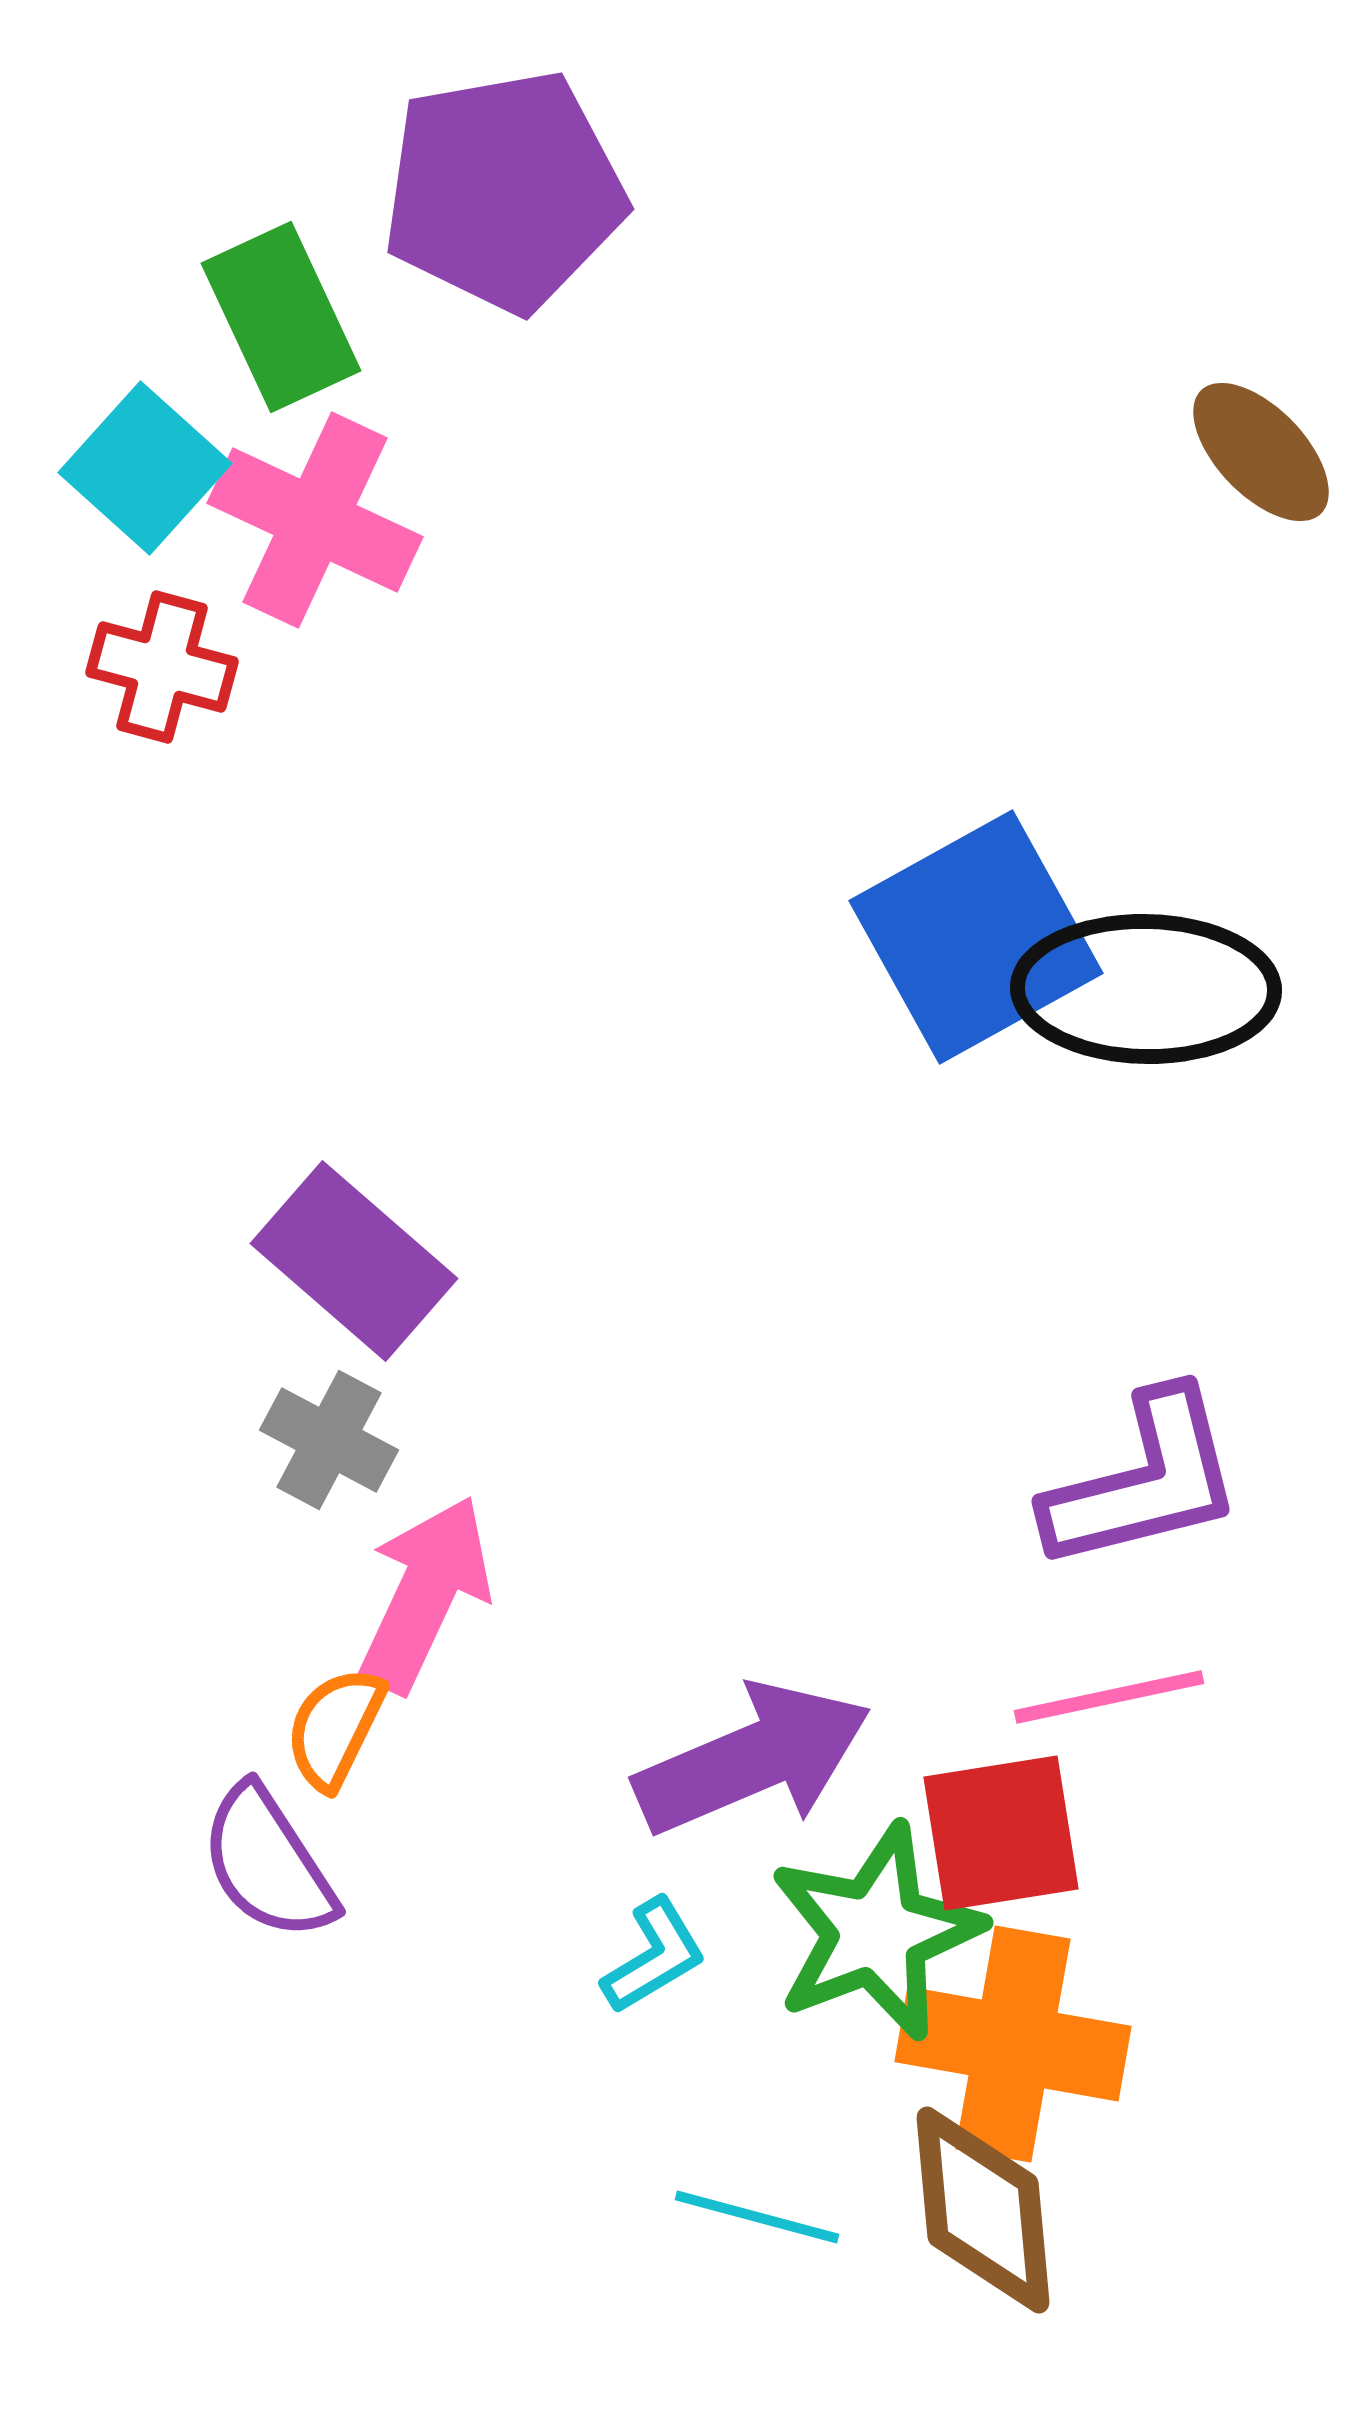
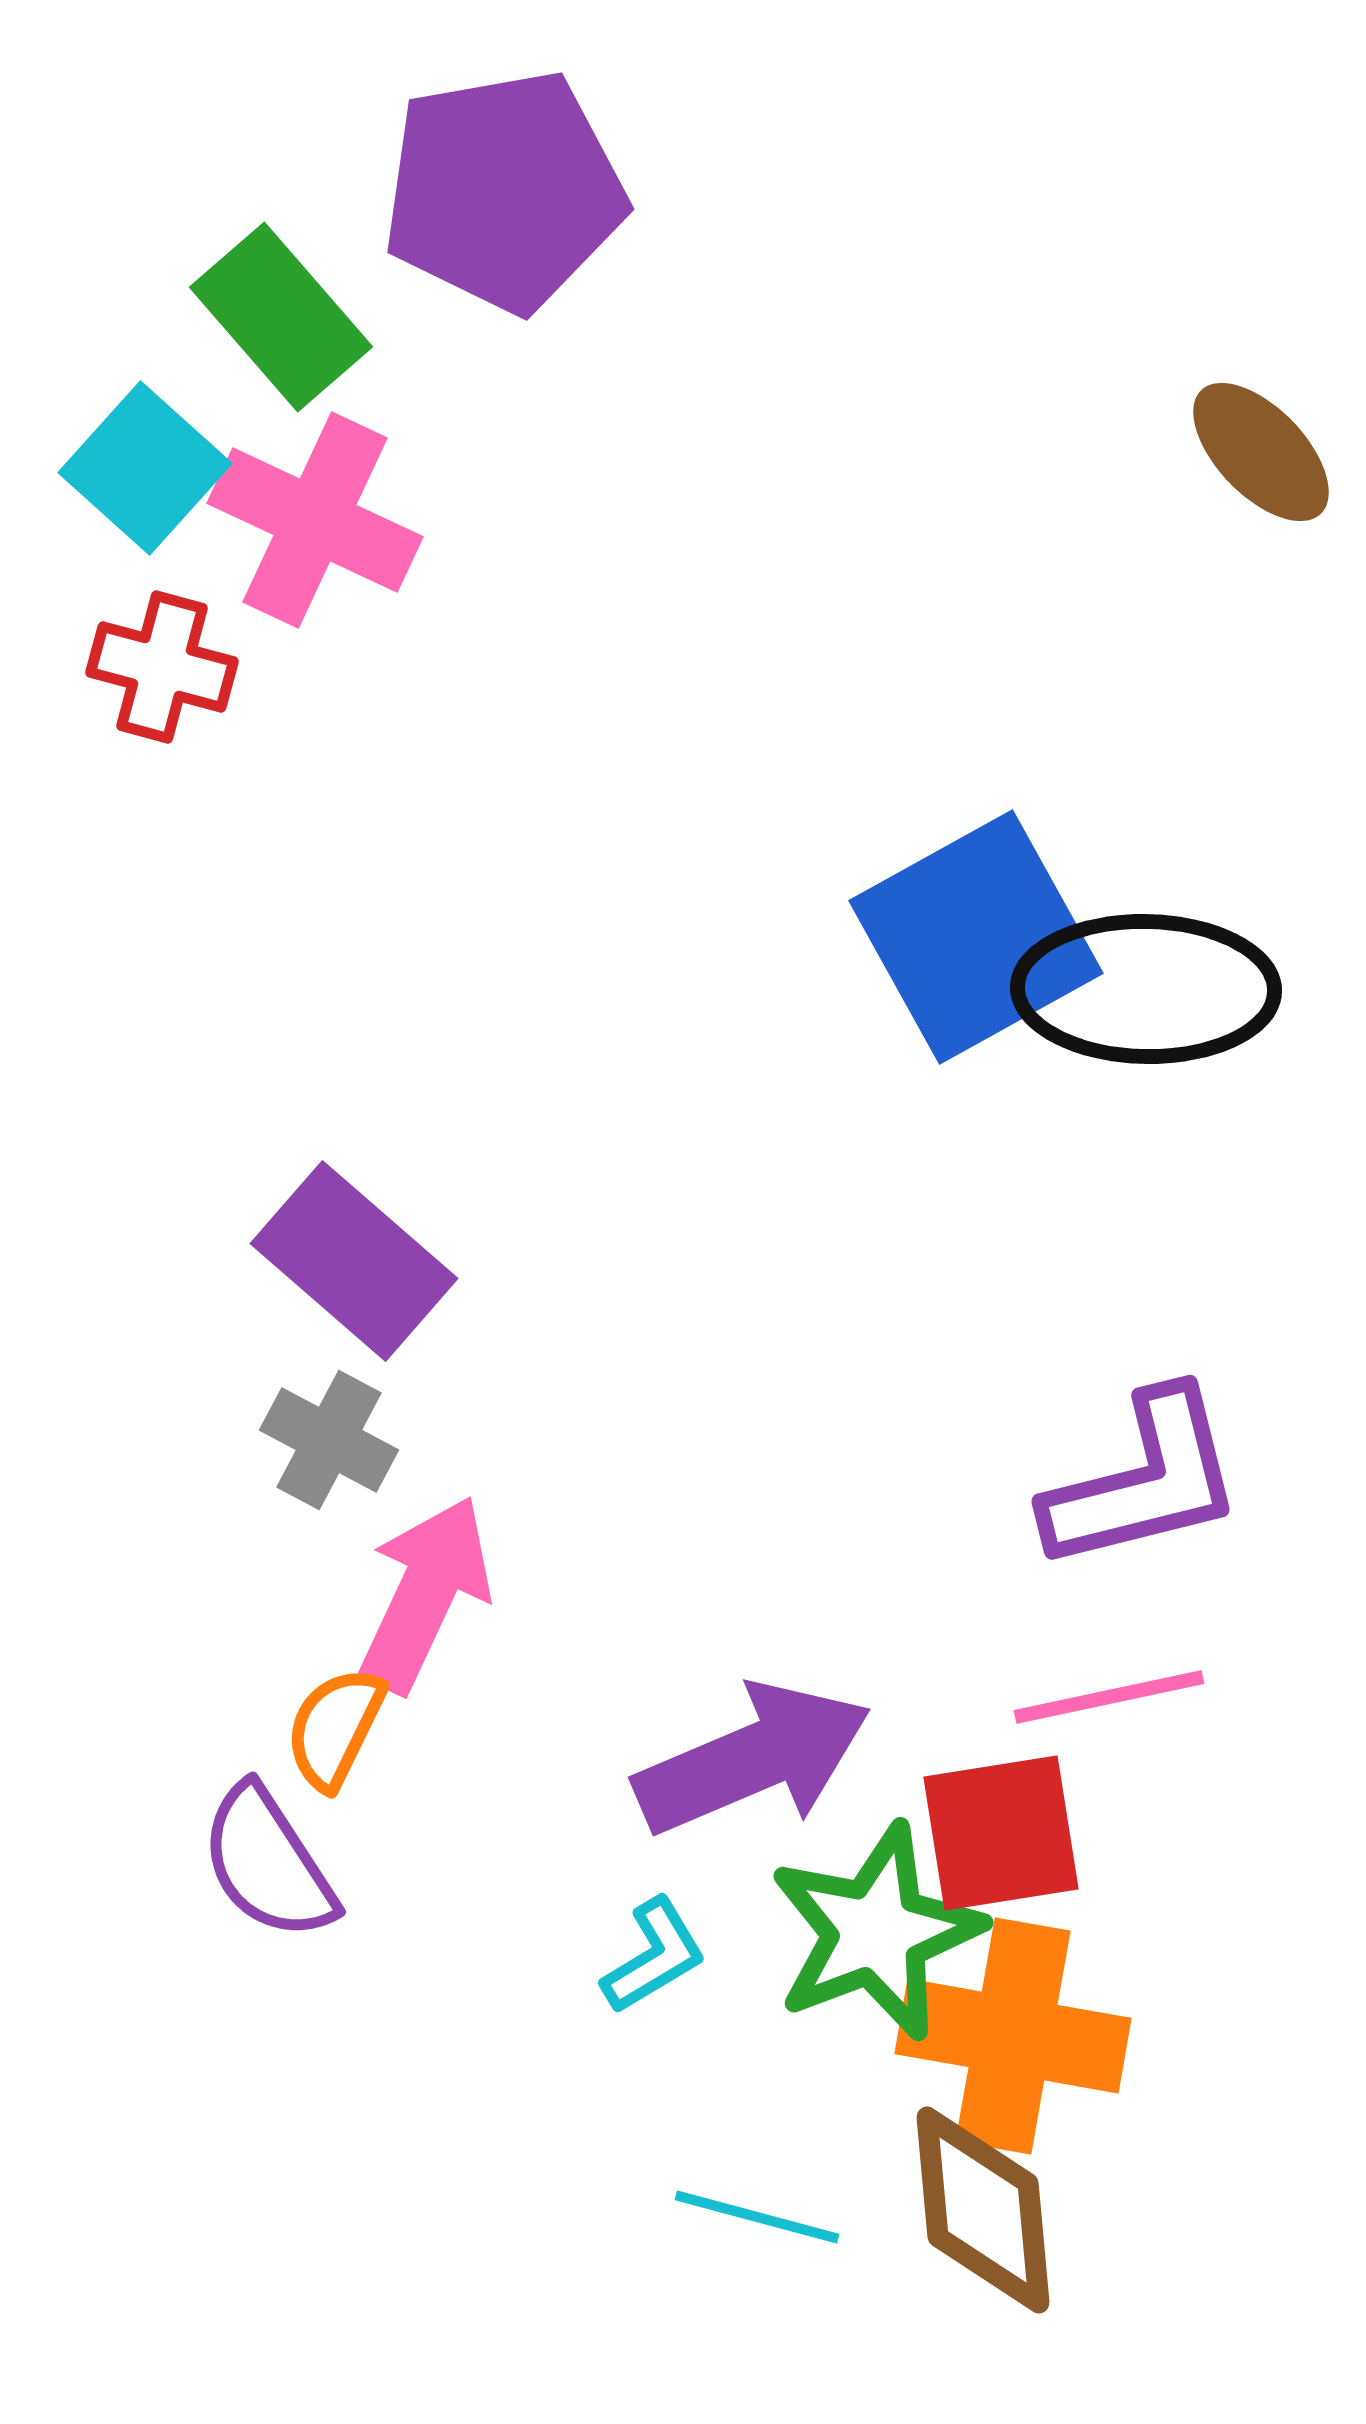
green rectangle: rotated 16 degrees counterclockwise
orange cross: moved 8 px up
